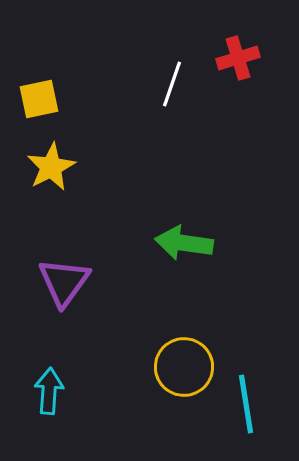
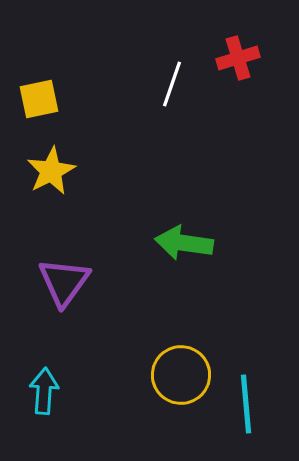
yellow star: moved 4 px down
yellow circle: moved 3 px left, 8 px down
cyan arrow: moved 5 px left
cyan line: rotated 4 degrees clockwise
